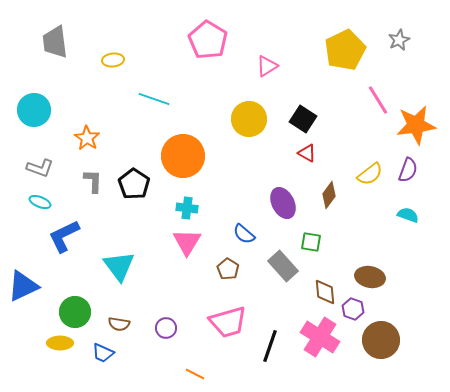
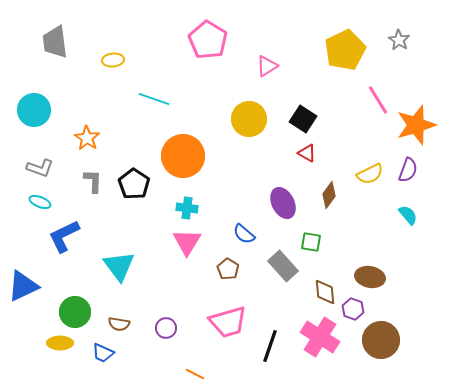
gray star at (399, 40): rotated 15 degrees counterclockwise
orange star at (416, 125): rotated 9 degrees counterclockwise
yellow semicircle at (370, 174): rotated 12 degrees clockwise
cyan semicircle at (408, 215): rotated 30 degrees clockwise
